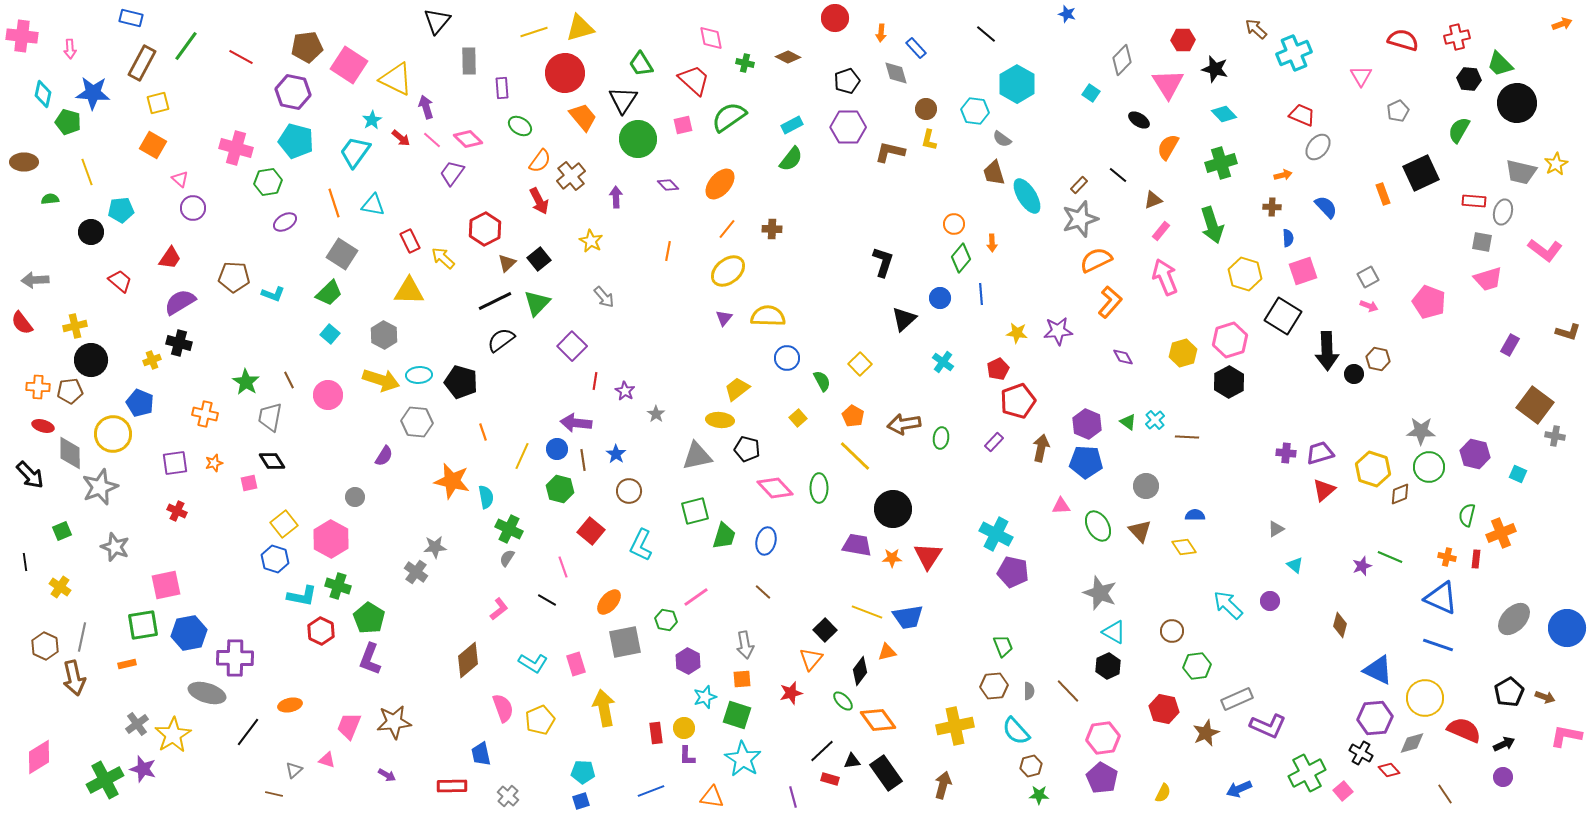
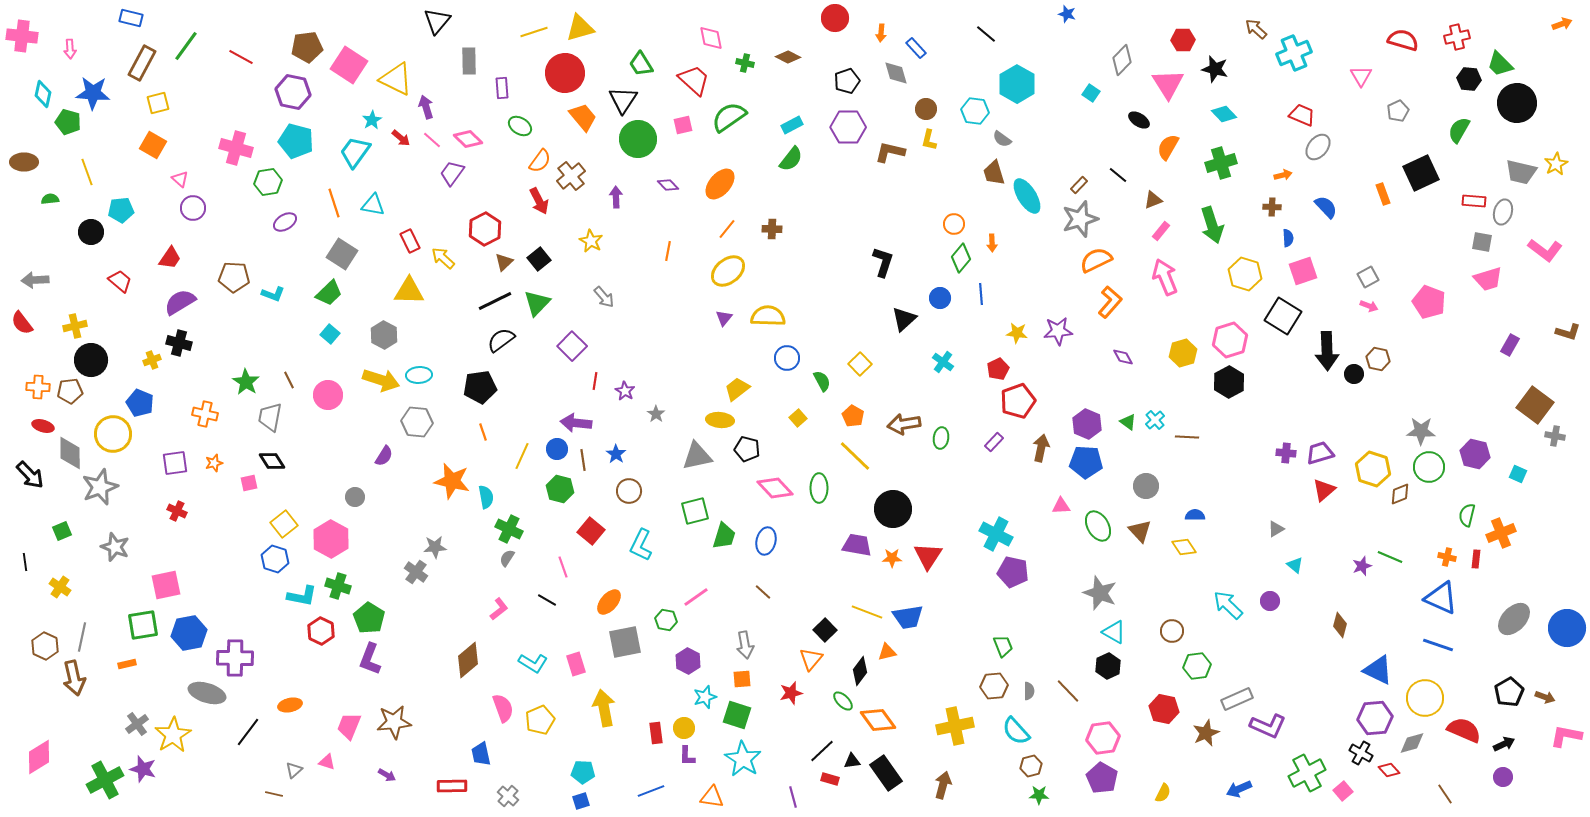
brown triangle at (507, 263): moved 3 px left, 1 px up
black pentagon at (461, 382): moved 19 px right, 5 px down; rotated 24 degrees counterclockwise
pink triangle at (327, 760): moved 2 px down
